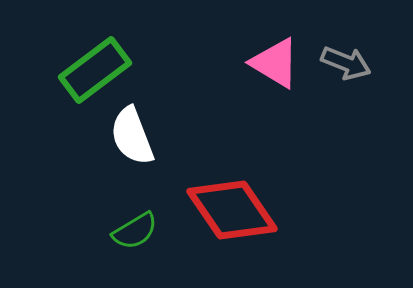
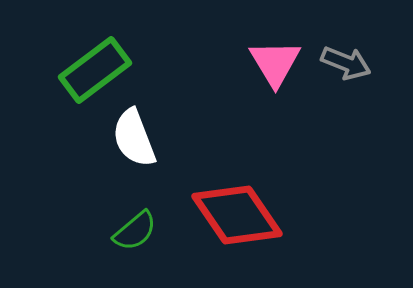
pink triangle: rotated 28 degrees clockwise
white semicircle: moved 2 px right, 2 px down
red diamond: moved 5 px right, 5 px down
green semicircle: rotated 9 degrees counterclockwise
